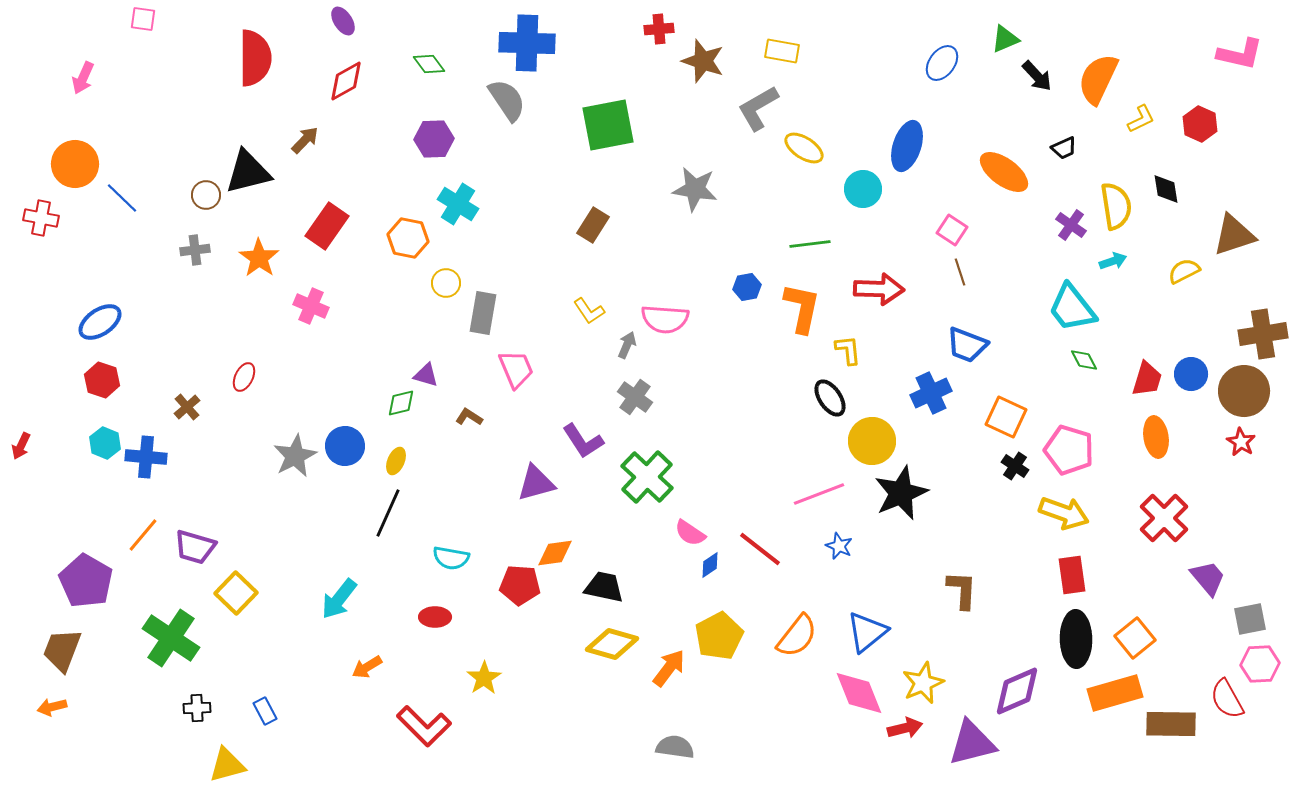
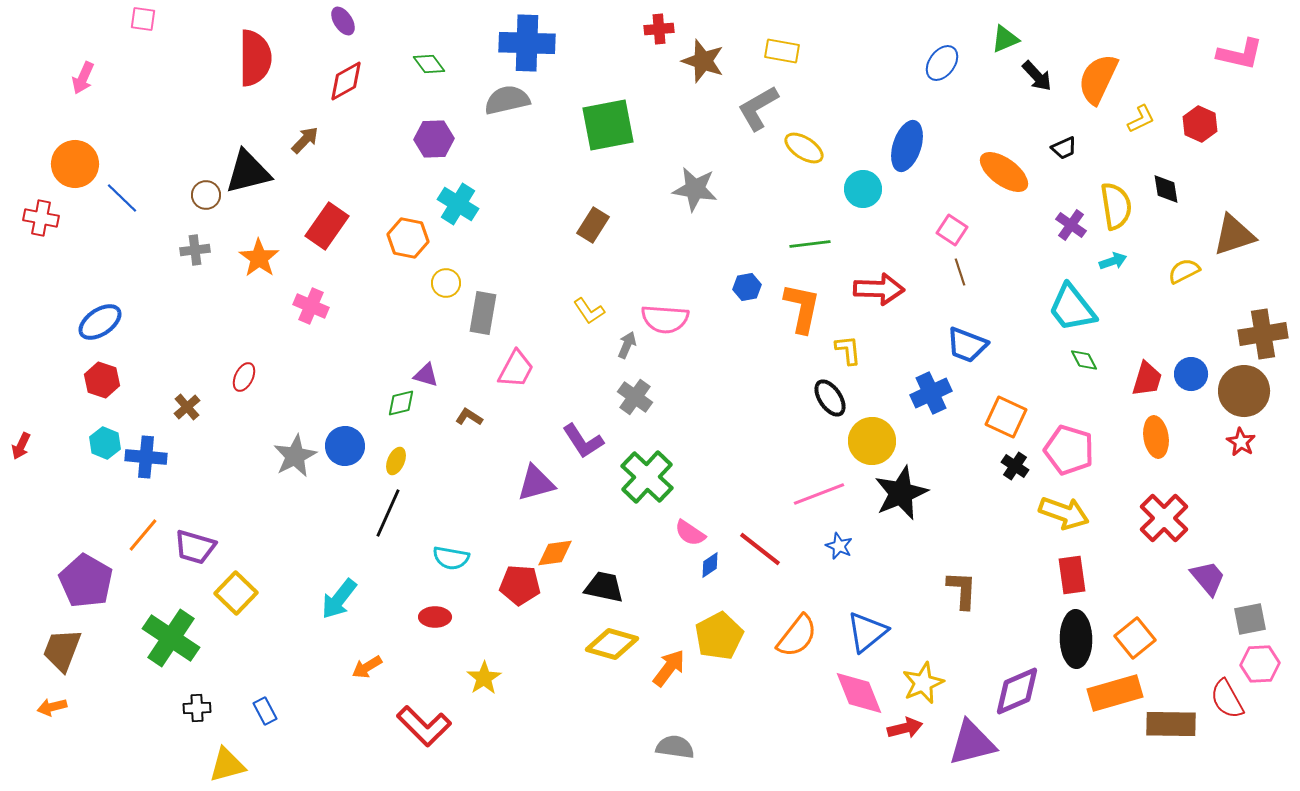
gray semicircle at (507, 100): rotated 69 degrees counterclockwise
pink trapezoid at (516, 369): rotated 51 degrees clockwise
